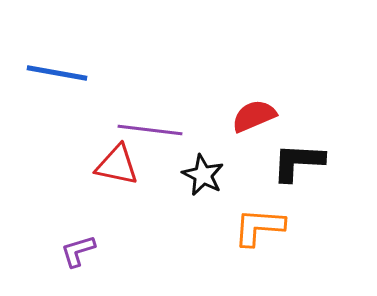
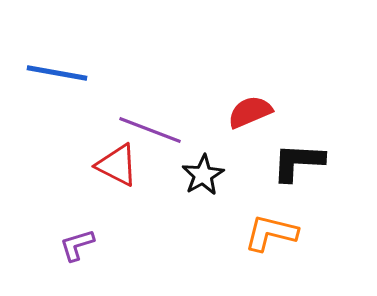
red semicircle: moved 4 px left, 4 px up
purple line: rotated 14 degrees clockwise
red triangle: rotated 15 degrees clockwise
black star: rotated 15 degrees clockwise
orange L-shape: moved 12 px right, 6 px down; rotated 10 degrees clockwise
purple L-shape: moved 1 px left, 6 px up
